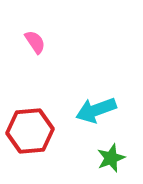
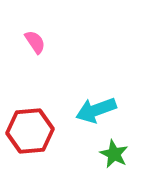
green star: moved 3 px right, 4 px up; rotated 24 degrees counterclockwise
